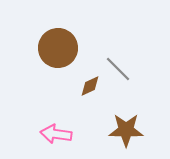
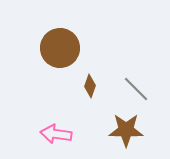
brown circle: moved 2 px right
gray line: moved 18 px right, 20 px down
brown diamond: rotated 45 degrees counterclockwise
